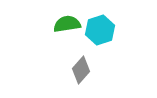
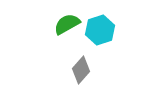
green semicircle: rotated 20 degrees counterclockwise
